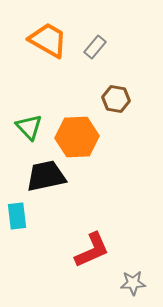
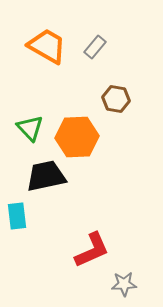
orange trapezoid: moved 1 px left, 6 px down
green triangle: moved 1 px right, 1 px down
gray star: moved 9 px left, 1 px down
